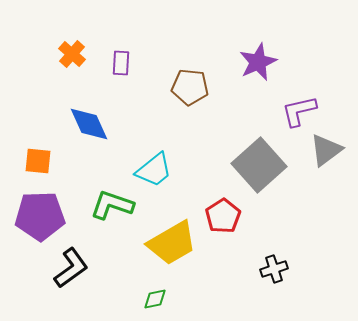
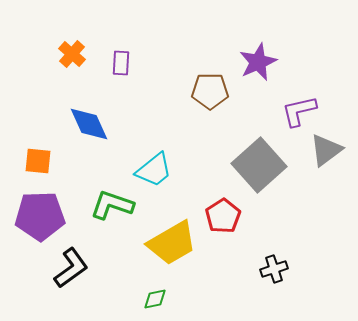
brown pentagon: moved 20 px right, 4 px down; rotated 6 degrees counterclockwise
